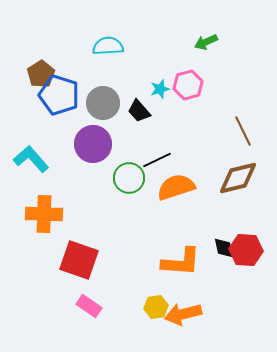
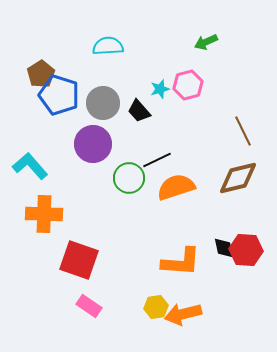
cyan L-shape: moved 1 px left, 7 px down
